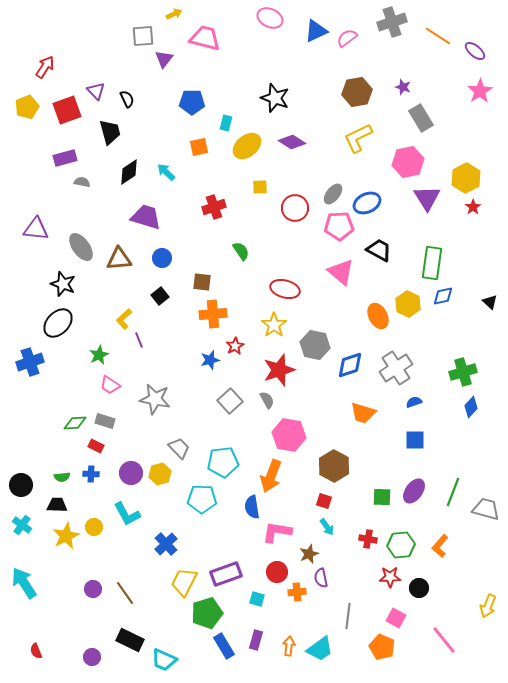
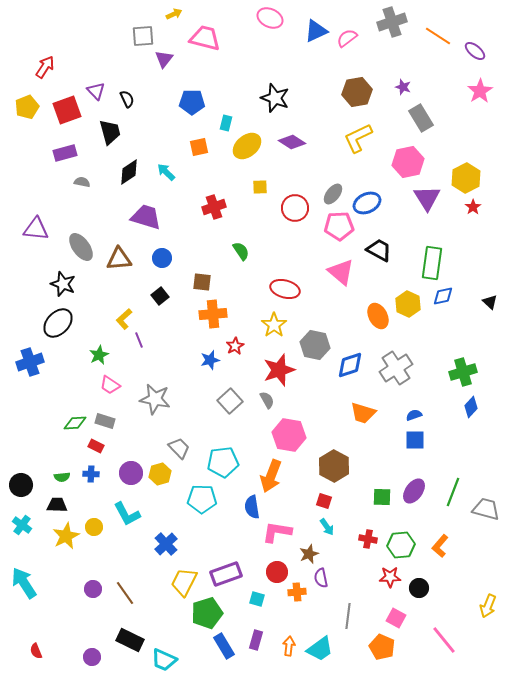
purple rectangle at (65, 158): moved 5 px up
blue semicircle at (414, 402): moved 13 px down
